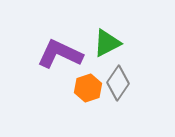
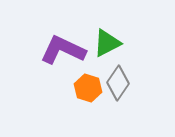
purple L-shape: moved 3 px right, 4 px up
orange hexagon: rotated 24 degrees counterclockwise
